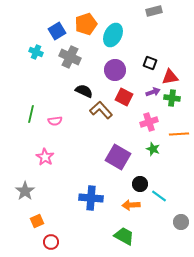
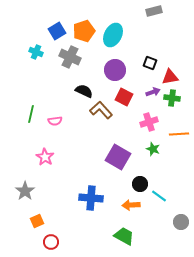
orange pentagon: moved 2 px left, 7 px down
